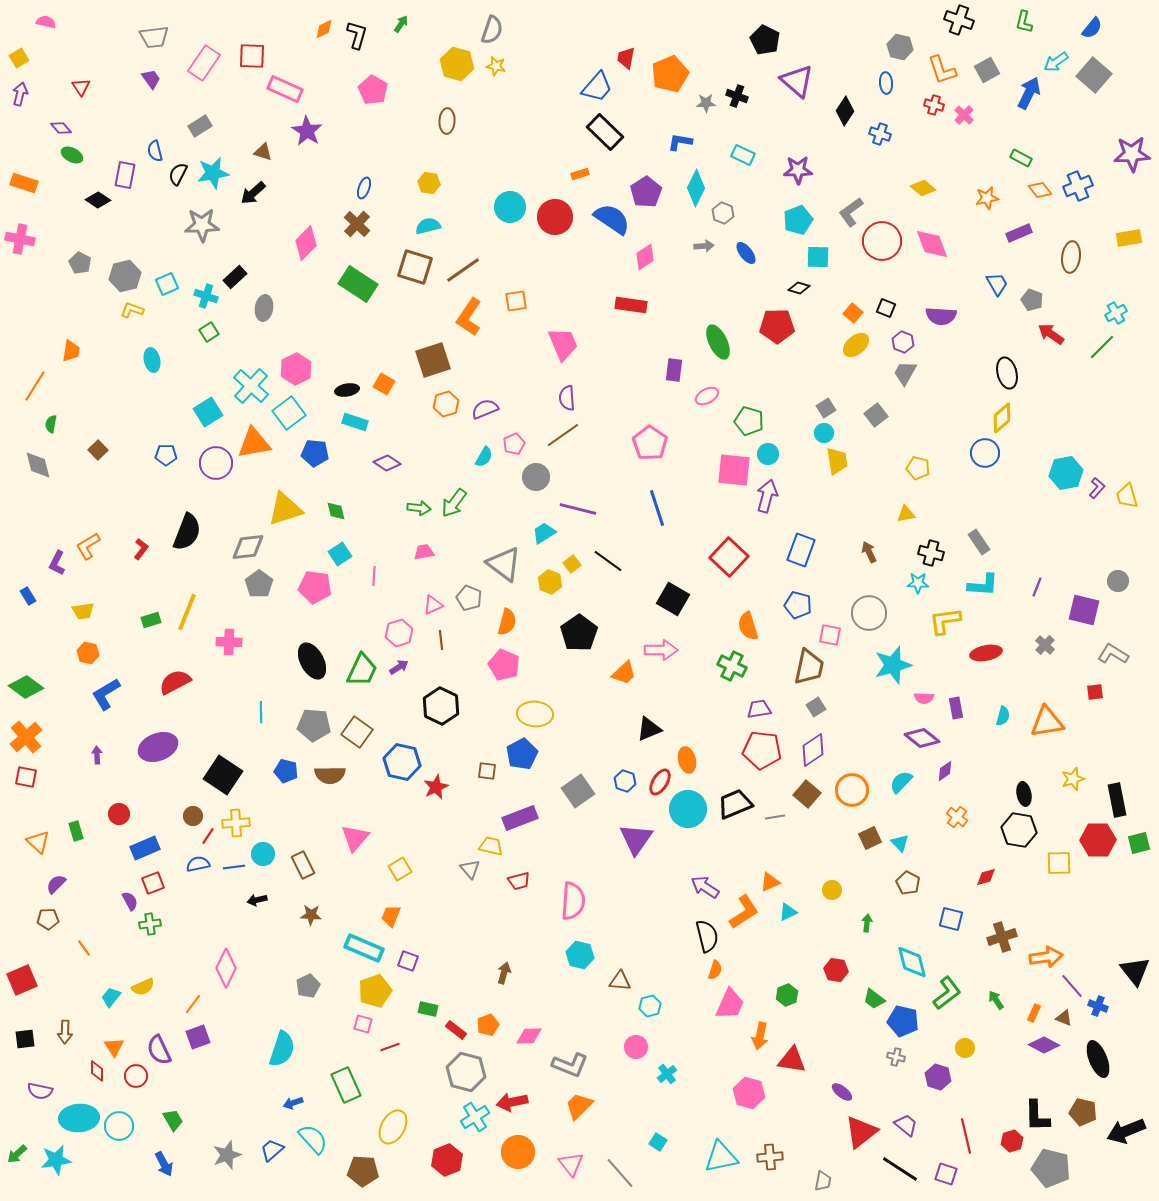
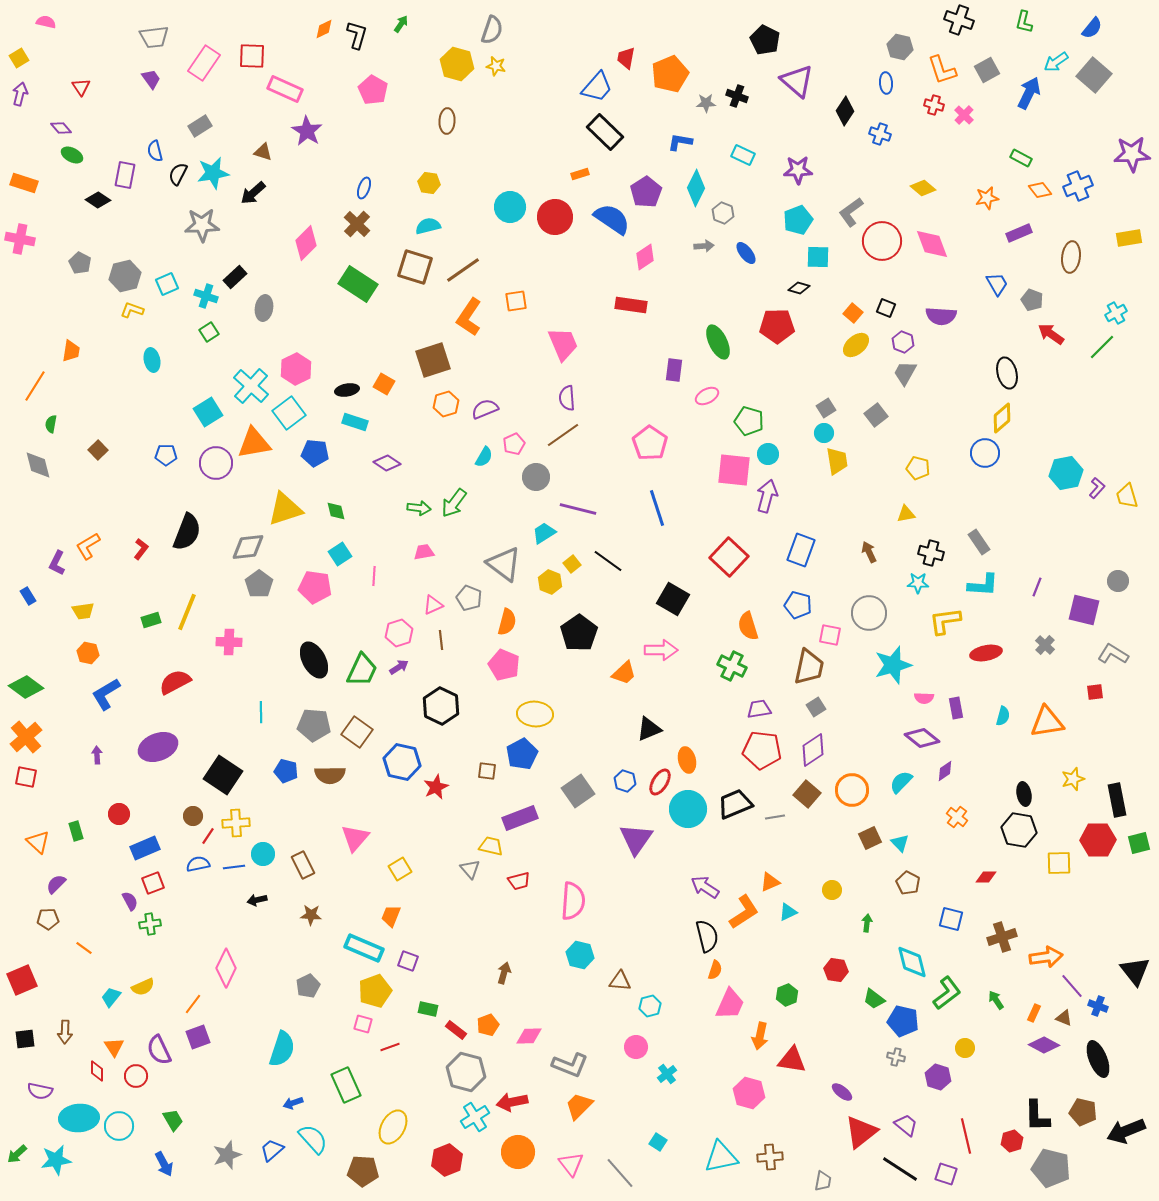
black ellipse at (312, 661): moved 2 px right, 1 px up
red diamond at (986, 877): rotated 15 degrees clockwise
orange line at (84, 948): rotated 18 degrees counterclockwise
